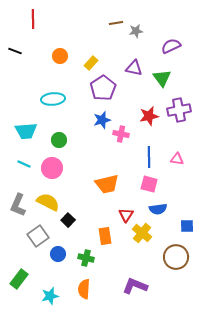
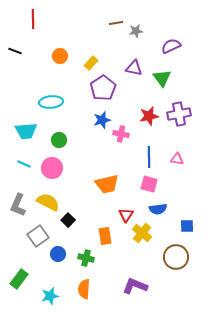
cyan ellipse: moved 2 px left, 3 px down
purple cross: moved 4 px down
